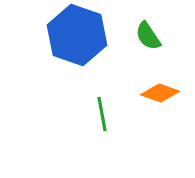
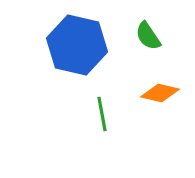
blue hexagon: moved 10 px down; rotated 6 degrees counterclockwise
orange diamond: rotated 6 degrees counterclockwise
